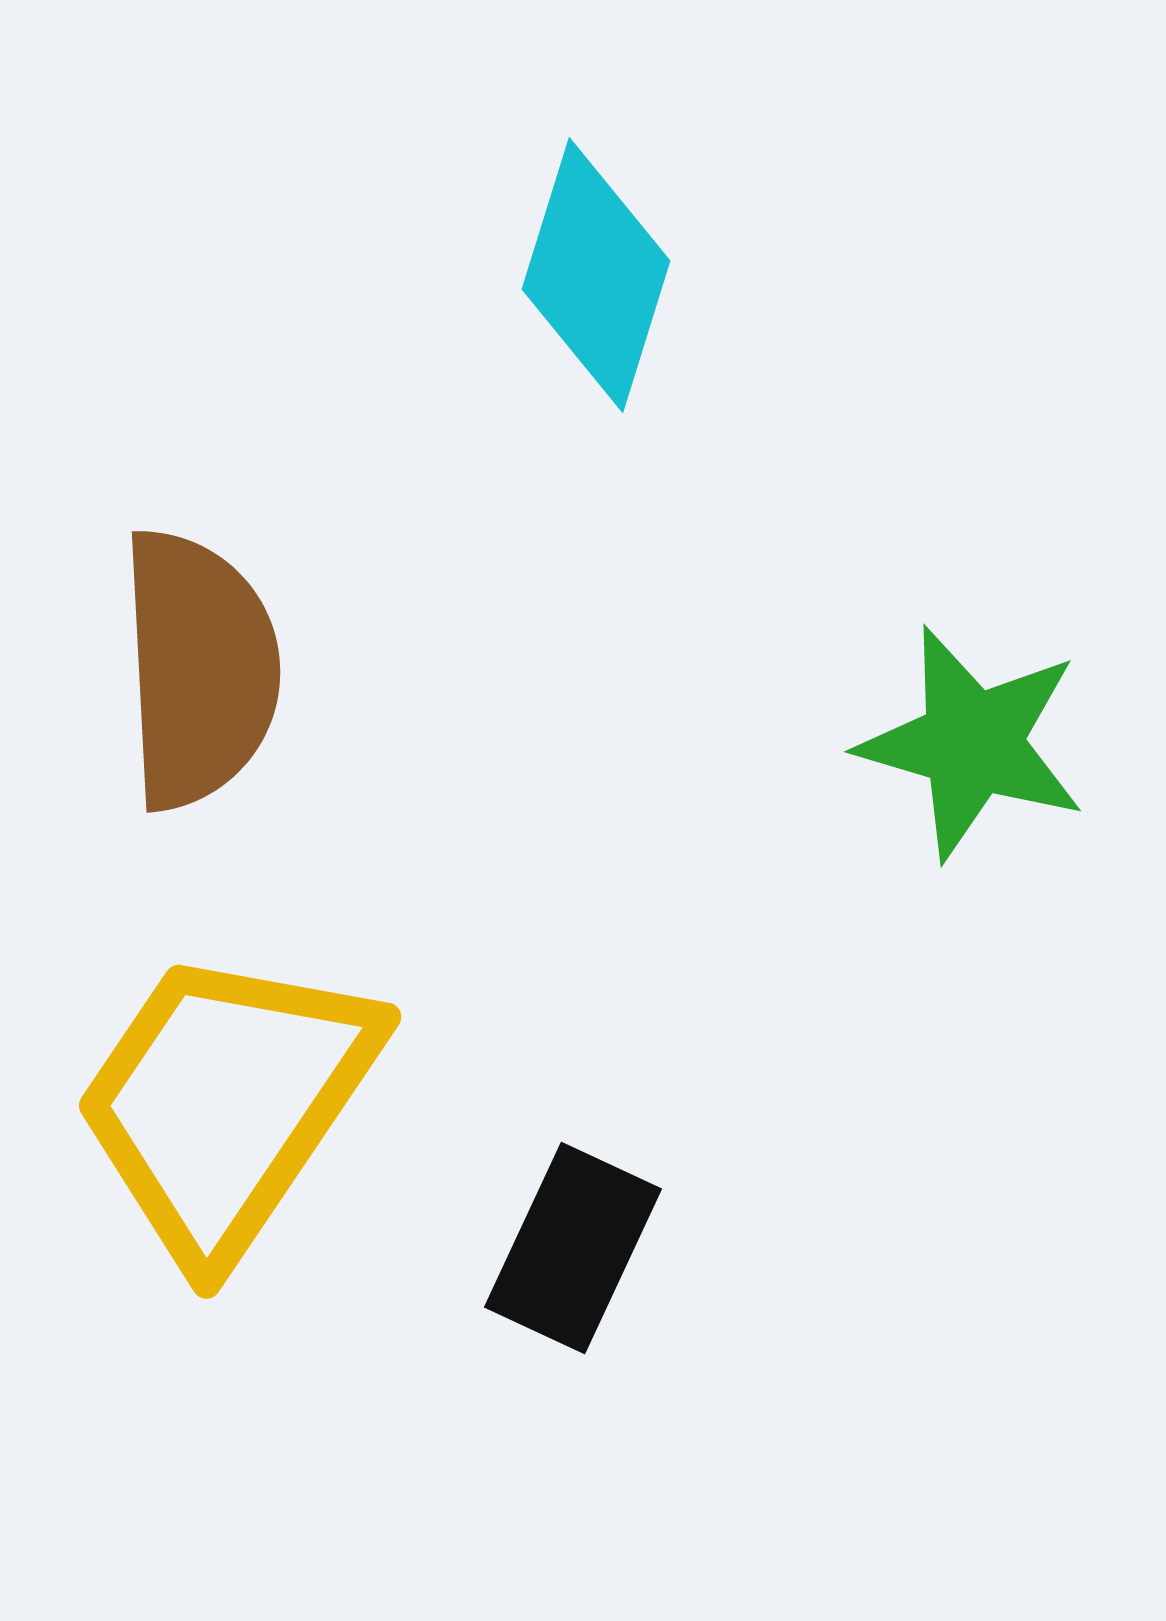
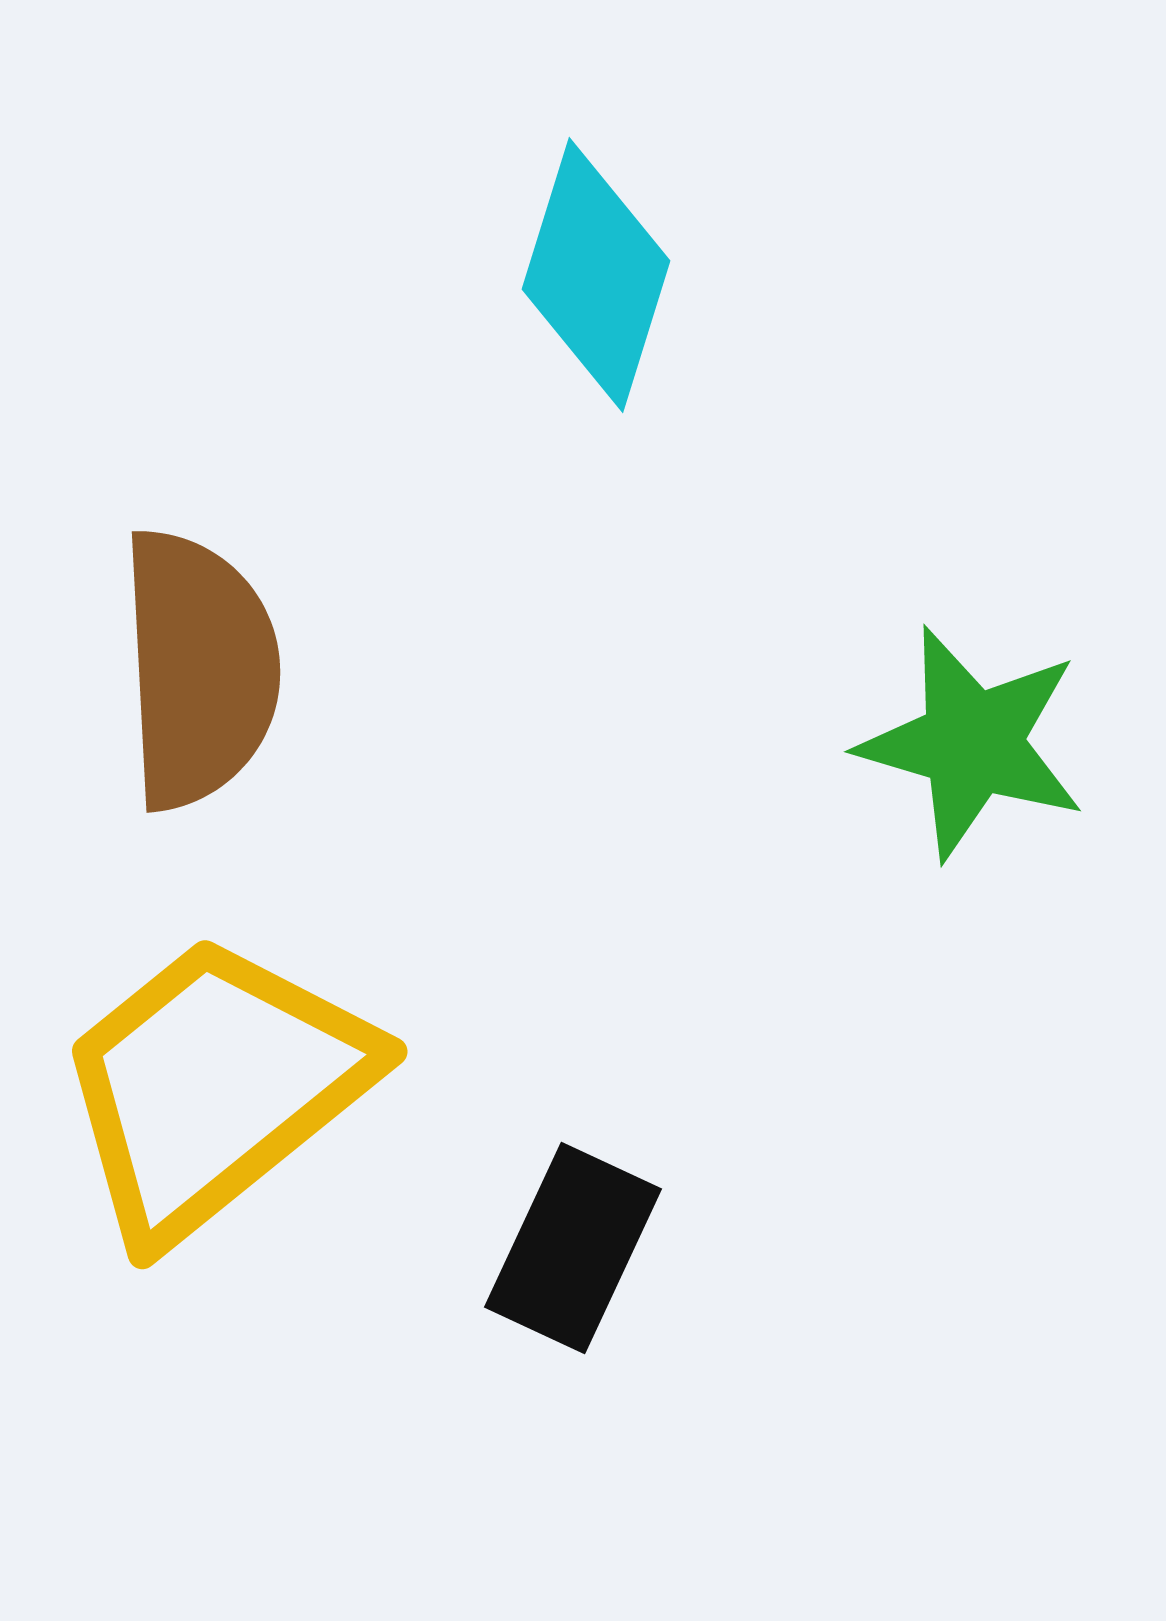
yellow trapezoid: moved 12 px left, 16 px up; rotated 17 degrees clockwise
